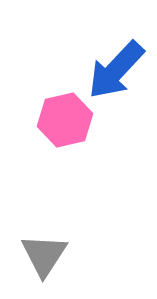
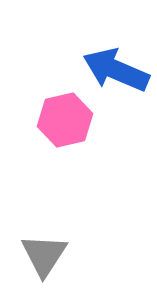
blue arrow: rotated 70 degrees clockwise
